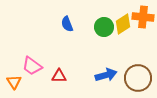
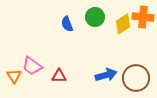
green circle: moved 9 px left, 10 px up
brown circle: moved 2 px left
orange triangle: moved 6 px up
